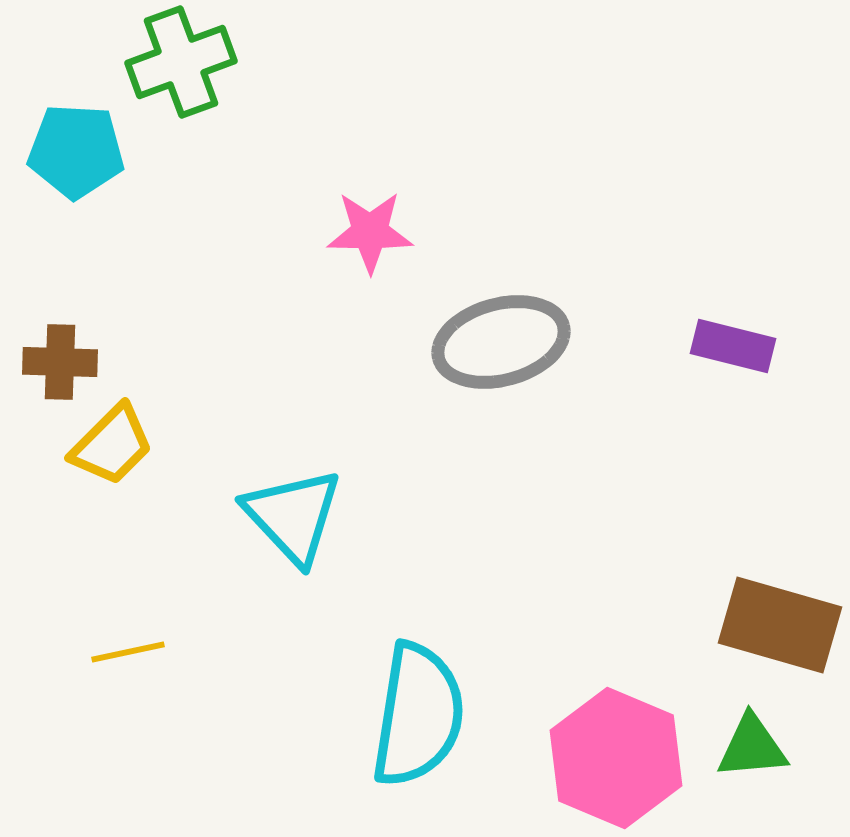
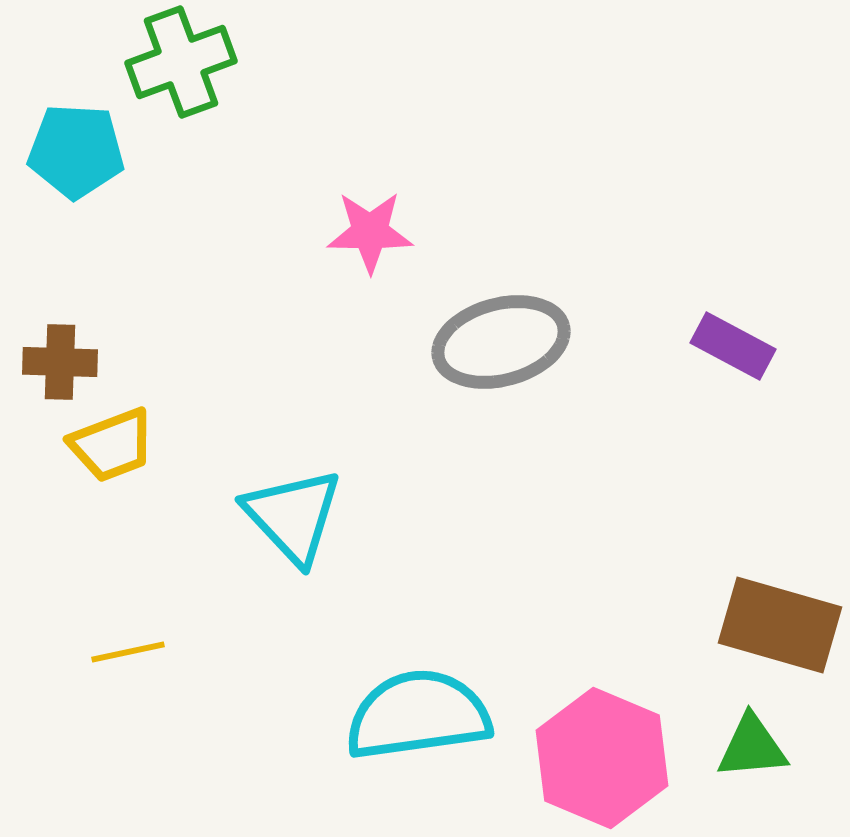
purple rectangle: rotated 14 degrees clockwise
yellow trapezoid: rotated 24 degrees clockwise
cyan semicircle: rotated 107 degrees counterclockwise
pink hexagon: moved 14 px left
